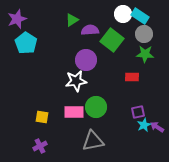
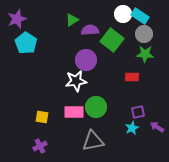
cyan star: moved 12 px left, 3 px down
